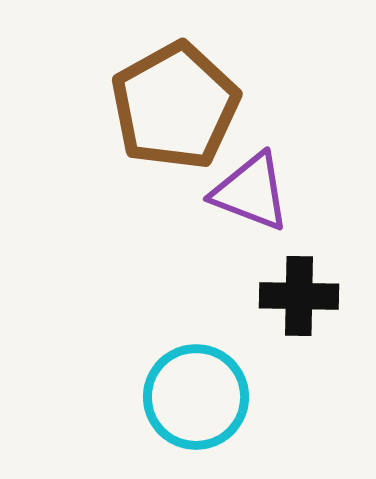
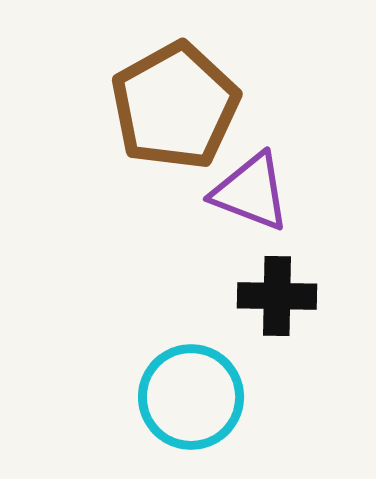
black cross: moved 22 px left
cyan circle: moved 5 px left
